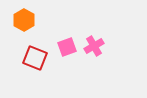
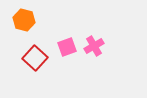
orange hexagon: rotated 15 degrees counterclockwise
red square: rotated 20 degrees clockwise
